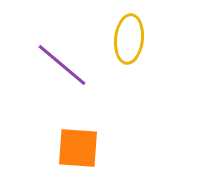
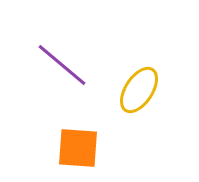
yellow ellipse: moved 10 px right, 51 px down; rotated 27 degrees clockwise
